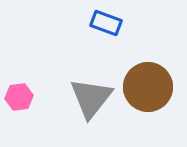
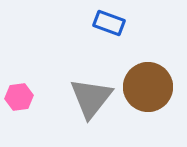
blue rectangle: moved 3 px right
